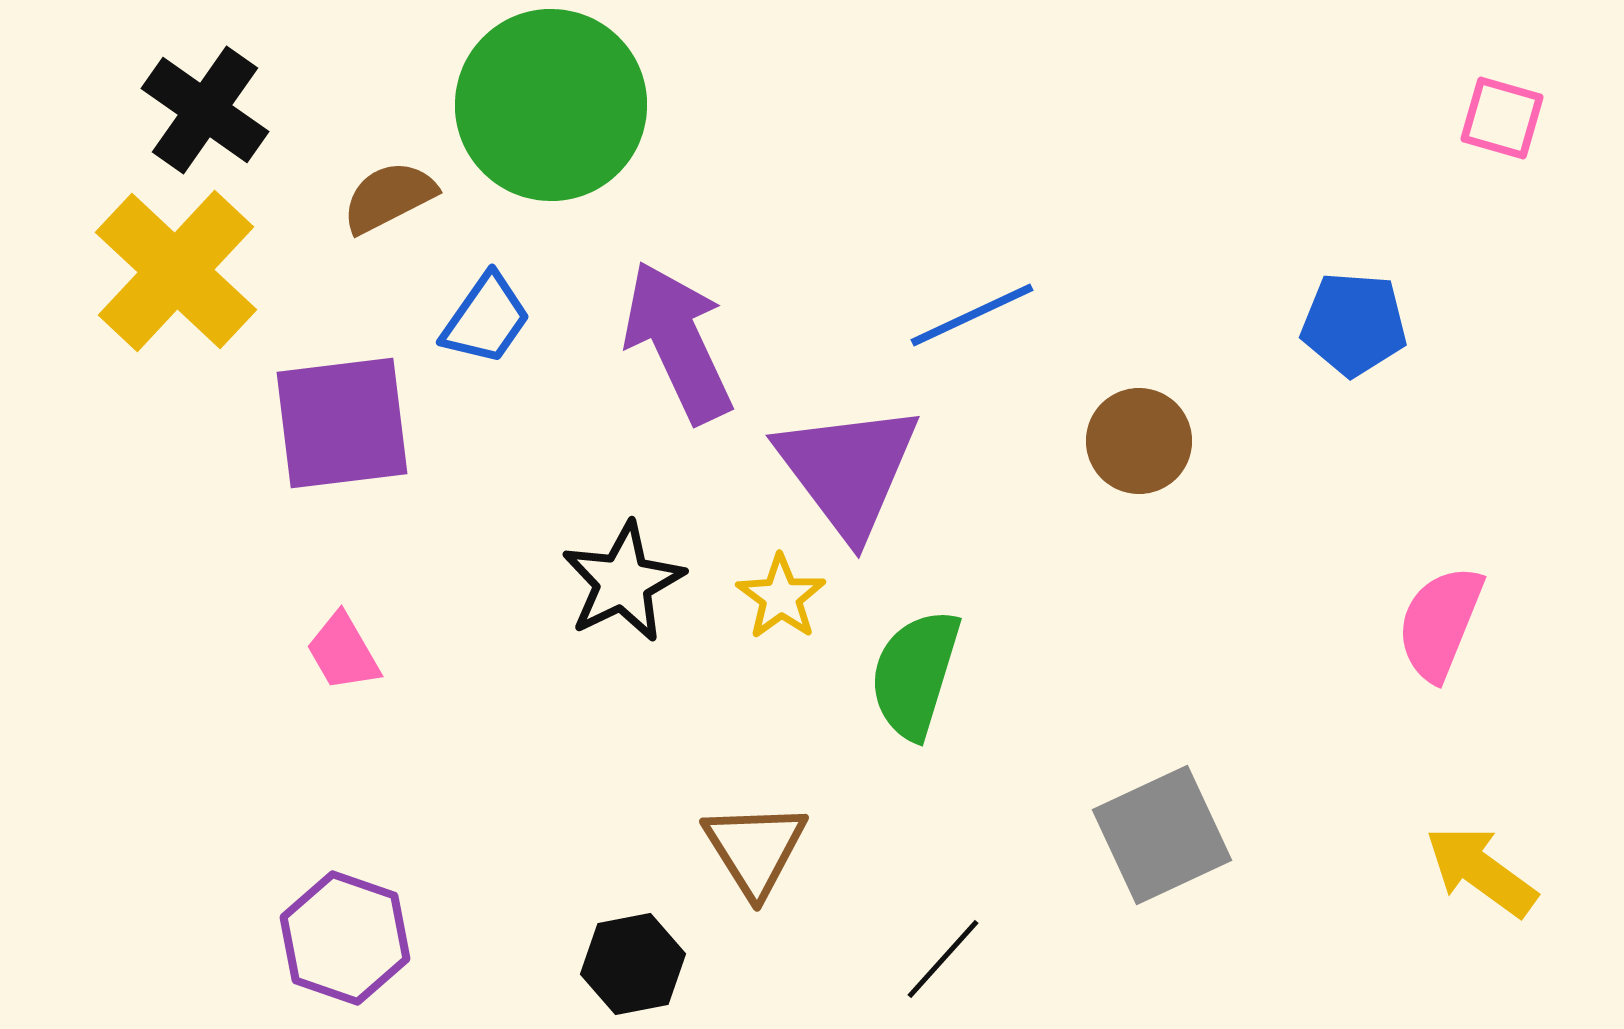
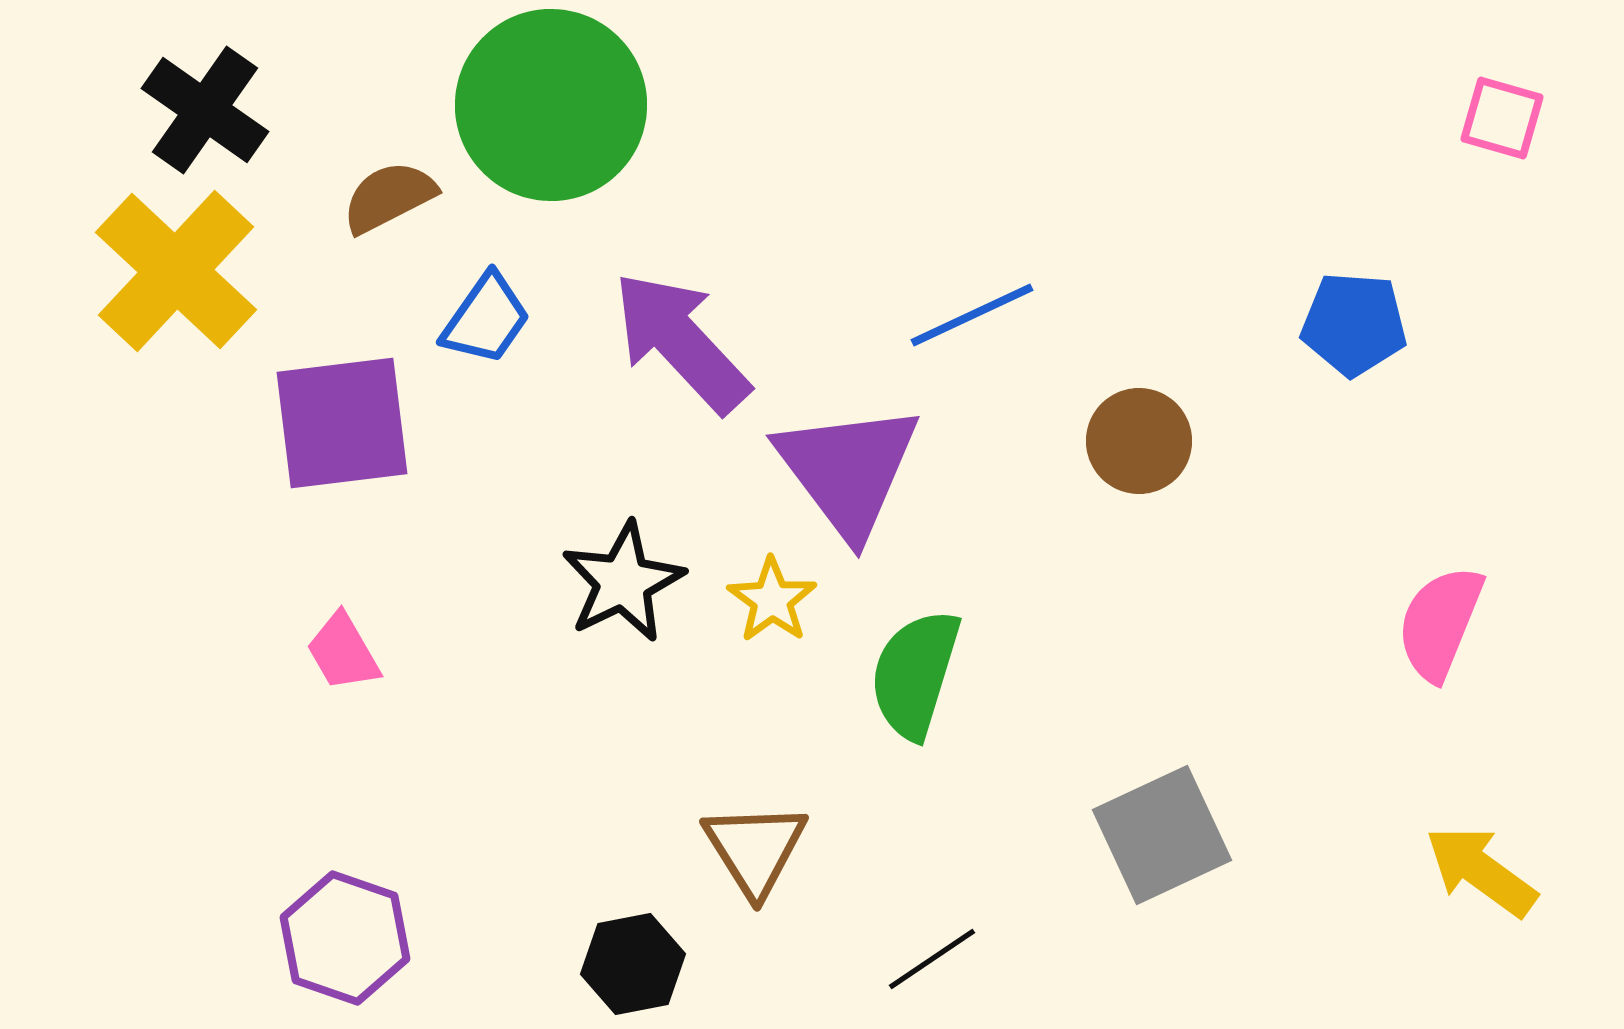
purple arrow: moved 3 px right; rotated 18 degrees counterclockwise
yellow star: moved 9 px left, 3 px down
black line: moved 11 px left; rotated 14 degrees clockwise
